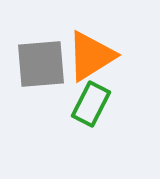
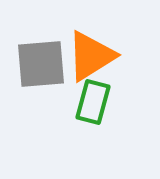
green rectangle: moved 2 px right, 2 px up; rotated 12 degrees counterclockwise
